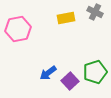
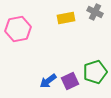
blue arrow: moved 8 px down
purple square: rotated 18 degrees clockwise
